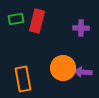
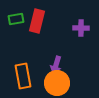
orange circle: moved 6 px left, 15 px down
purple arrow: moved 27 px left, 7 px up; rotated 78 degrees counterclockwise
orange rectangle: moved 3 px up
